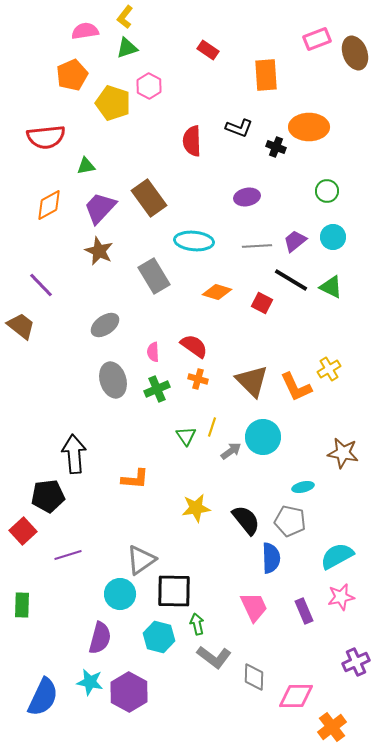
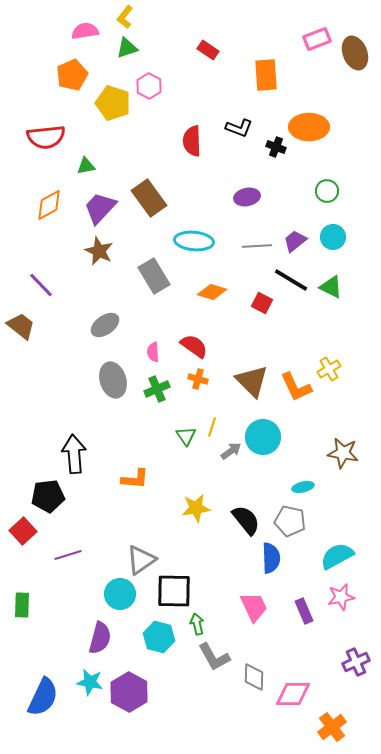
orange diamond at (217, 292): moved 5 px left
gray L-shape at (214, 657): rotated 24 degrees clockwise
pink diamond at (296, 696): moved 3 px left, 2 px up
